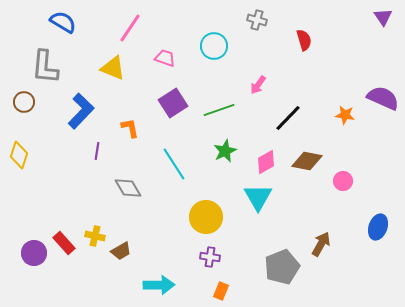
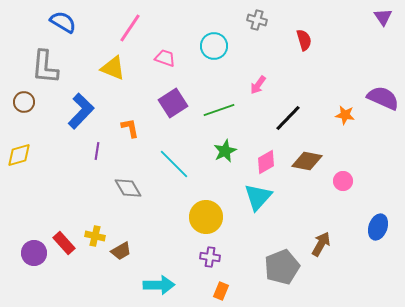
yellow diamond: rotated 56 degrees clockwise
cyan line: rotated 12 degrees counterclockwise
cyan triangle: rotated 12 degrees clockwise
